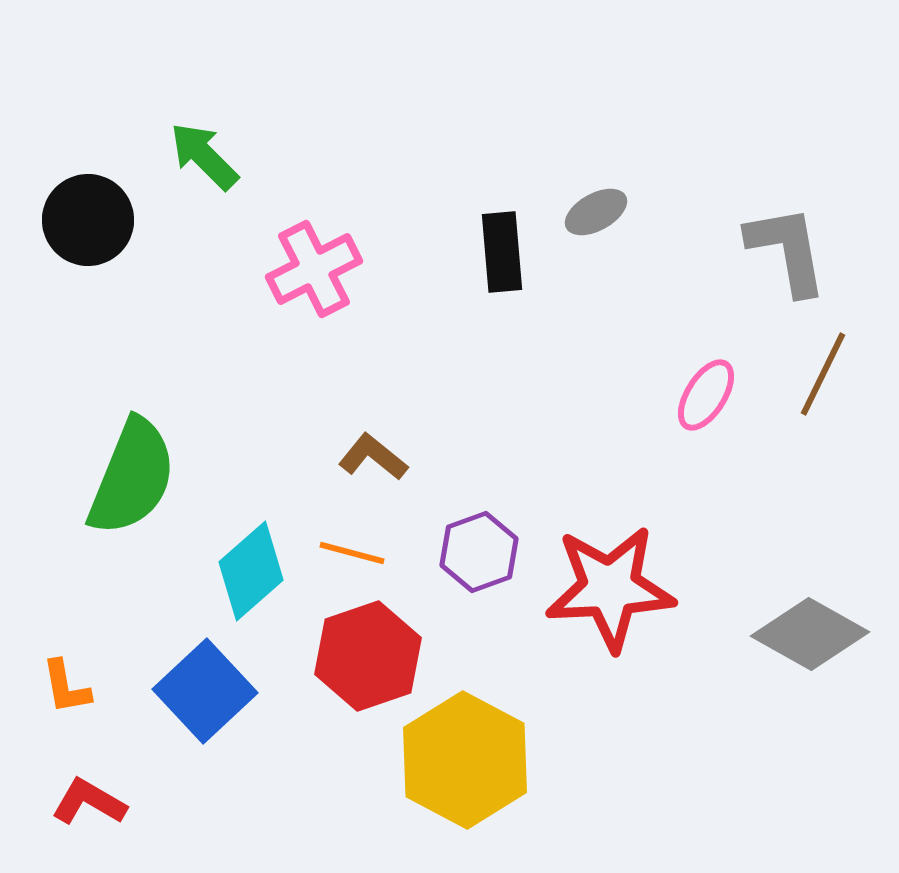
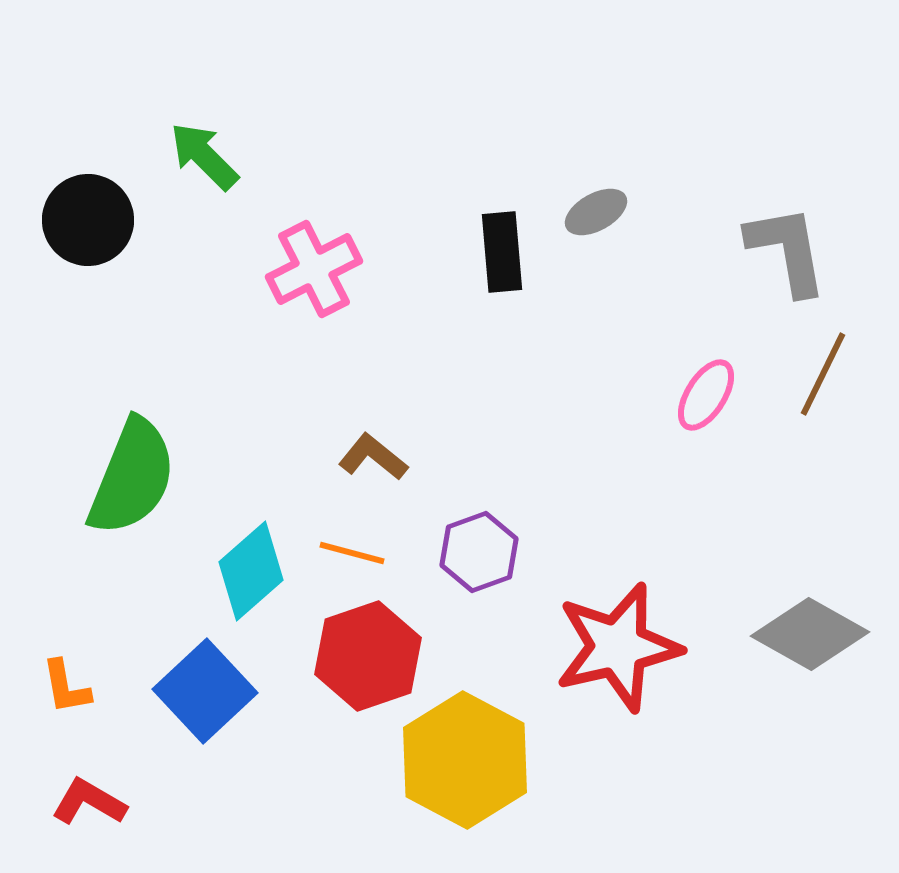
red star: moved 8 px right, 59 px down; rotated 10 degrees counterclockwise
